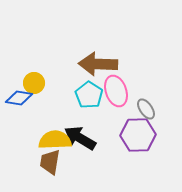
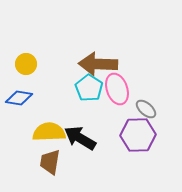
yellow circle: moved 8 px left, 19 px up
pink ellipse: moved 1 px right, 2 px up
cyan pentagon: moved 7 px up
gray ellipse: rotated 15 degrees counterclockwise
yellow semicircle: moved 6 px left, 8 px up
